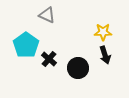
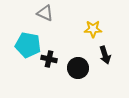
gray triangle: moved 2 px left, 2 px up
yellow star: moved 10 px left, 3 px up
cyan pentagon: moved 2 px right; rotated 25 degrees counterclockwise
black cross: rotated 28 degrees counterclockwise
